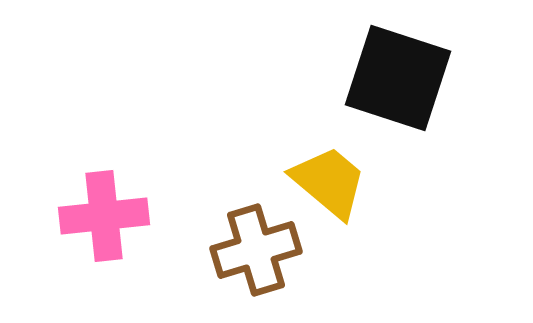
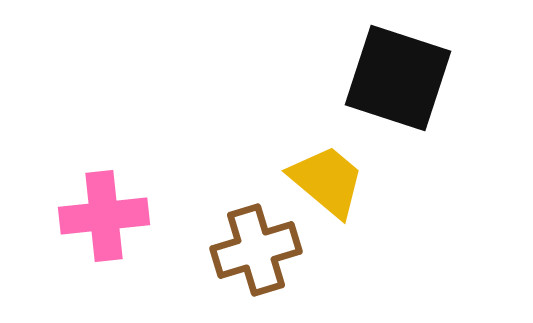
yellow trapezoid: moved 2 px left, 1 px up
